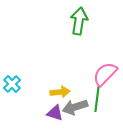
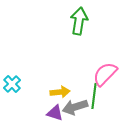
green line: moved 3 px left, 3 px up
